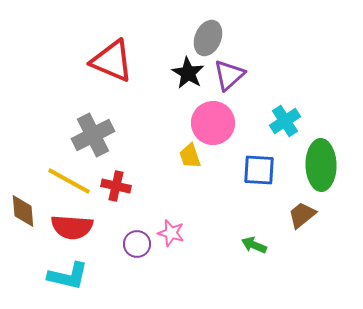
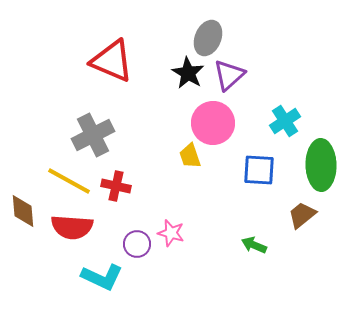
cyan L-shape: moved 34 px right, 1 px down; rotated 12 degrees clockwise
